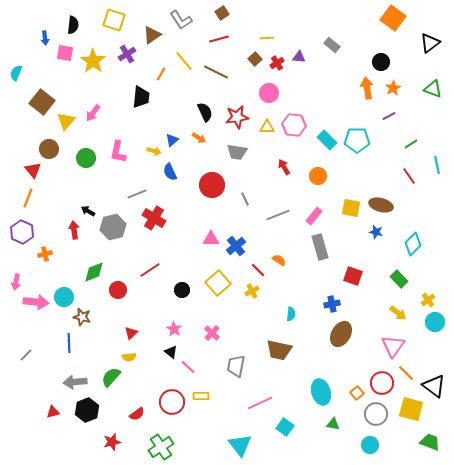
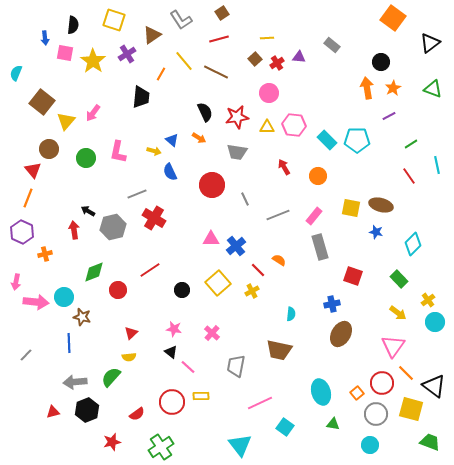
blue triangle at (172, 140): rotated 40 degrees counterclockwise
pink star at (174, 329): rotated 21 degrees counterclockwise
